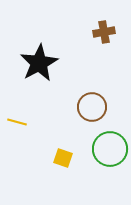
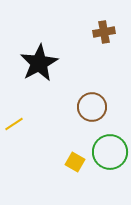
yellow line: moved 3 px left, 2 px down; rotated 48 degrees counterclockwise
green circle: moved 3 px down
yellow square: moved 12 px right, 4 px down; rotated 12 degrees clockwise
